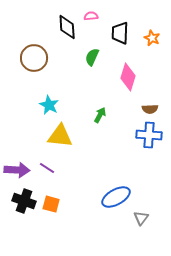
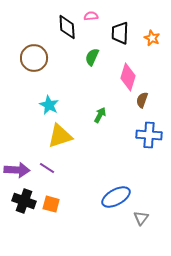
brown semicircle: moved 8 px left, 9 px up; rotated 112 degrees clockwise
yellow triangle: rotated 24 degrees counterclockwise
